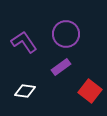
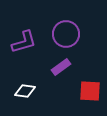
purple L-shape: rotated 108 degrees clockwise
red square: rotated 35 degrees counterclockwise
